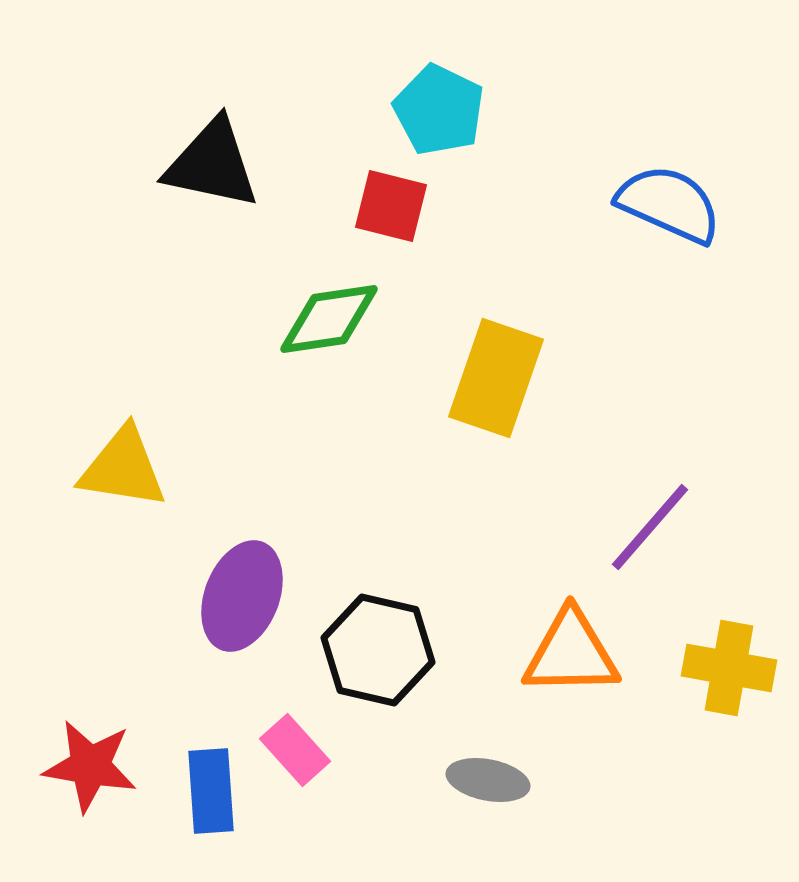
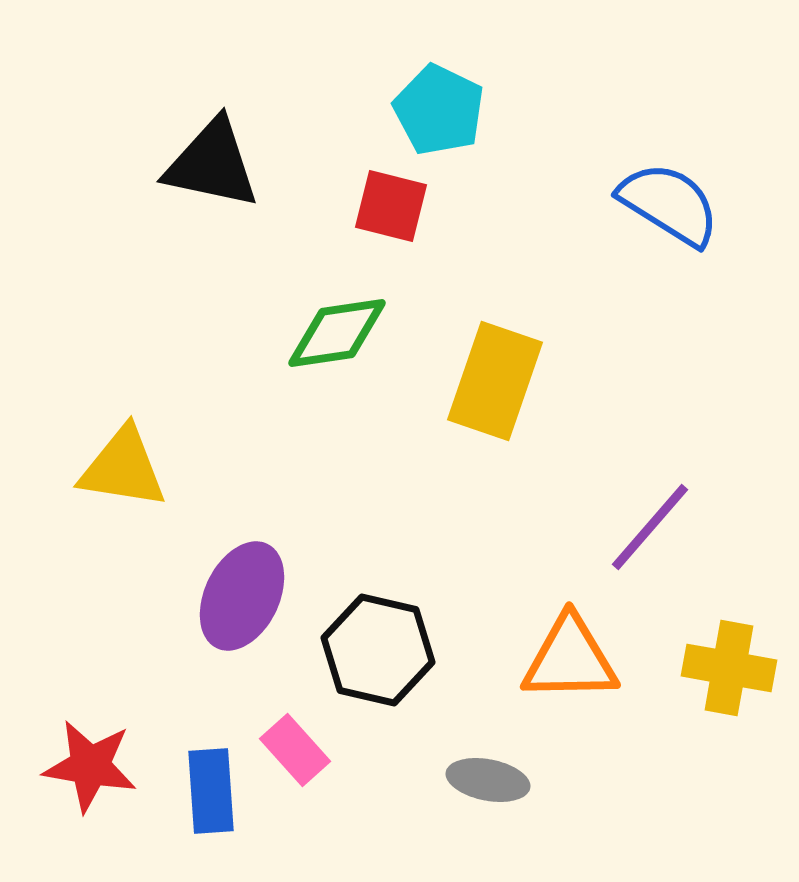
blue semicircle: rotated 8 degrees clockwise
green diamond: moved 8 px right, 14 px down
yellow rectangle: moved 1 px left, 3 px down
purple ellipse: rotated 5 degrees clockwise
orange triangle: moved 1 px left, 6 px down
